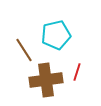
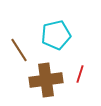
brown line: moved 5 px left
red line: moved 3 px right, 2 px down
